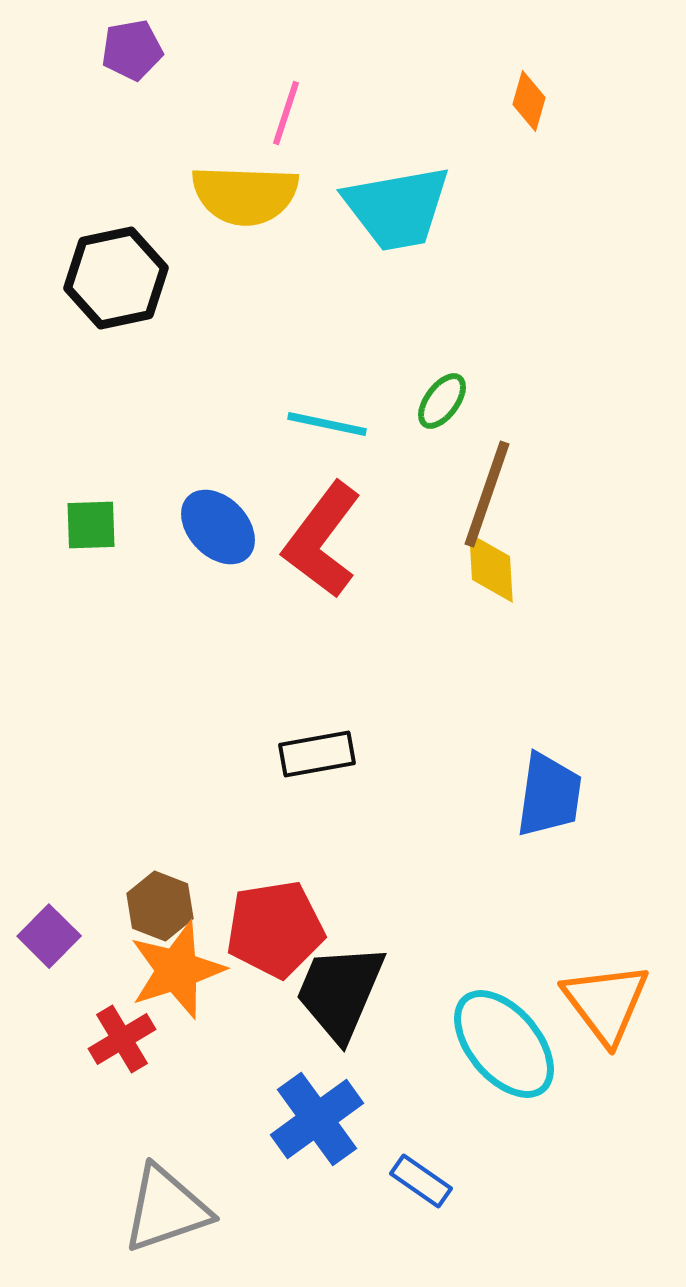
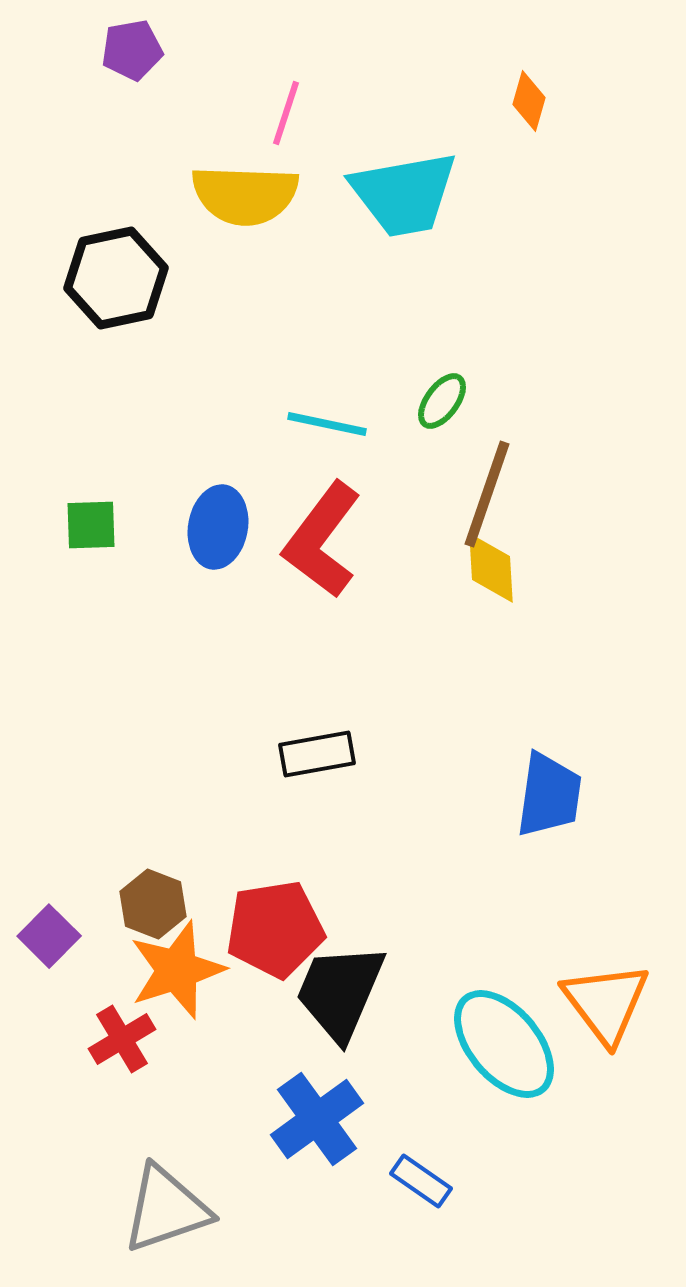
cyan trapezoid: moved 7 px right, 14 px up
blue ellipse: rotated 54 degrees clockwise
brown hexagon: moved 7 px left, 2 px up
